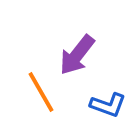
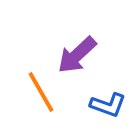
purple arrow: rotated 9 degrees clockwise
